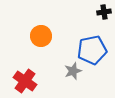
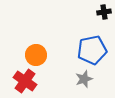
orange circle: moved 5 px left, 19 px down
gray star: moved 11 px right, 8 px down
